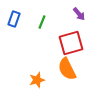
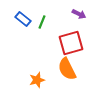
purple arrow: rotated 24 degrees counterclockwise
blue rectangle: moved 9 px right; rotated 70 degrees counterclockwise
